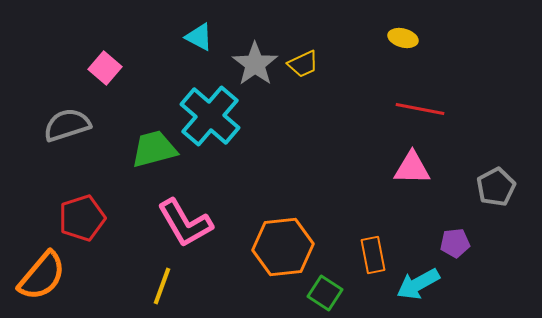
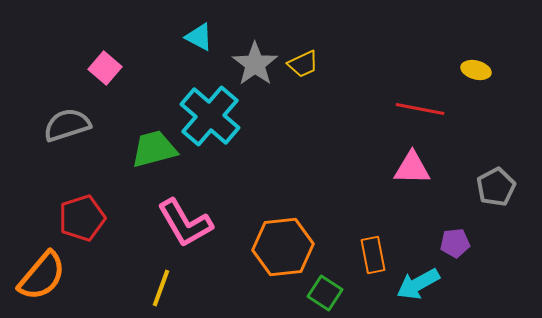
yellow ellipse: moved 73 px right, 32 px down
yellow line: moved 1 px left, 2 px down
